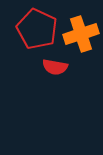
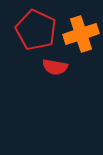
red pentagon: moved 1 px left, 1 px down
